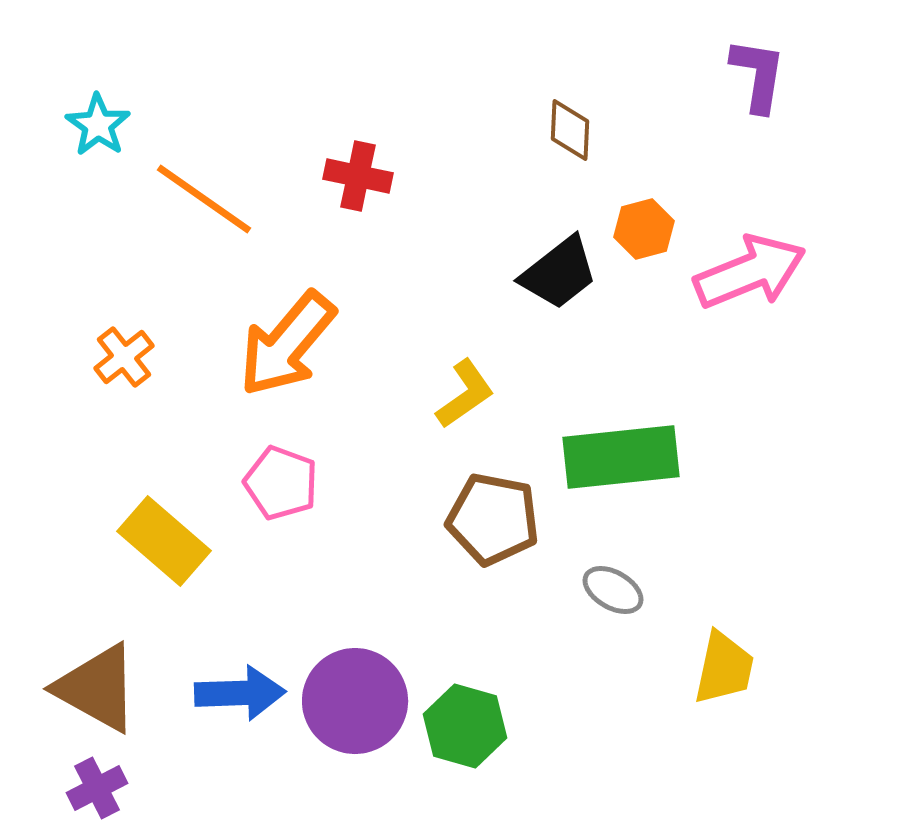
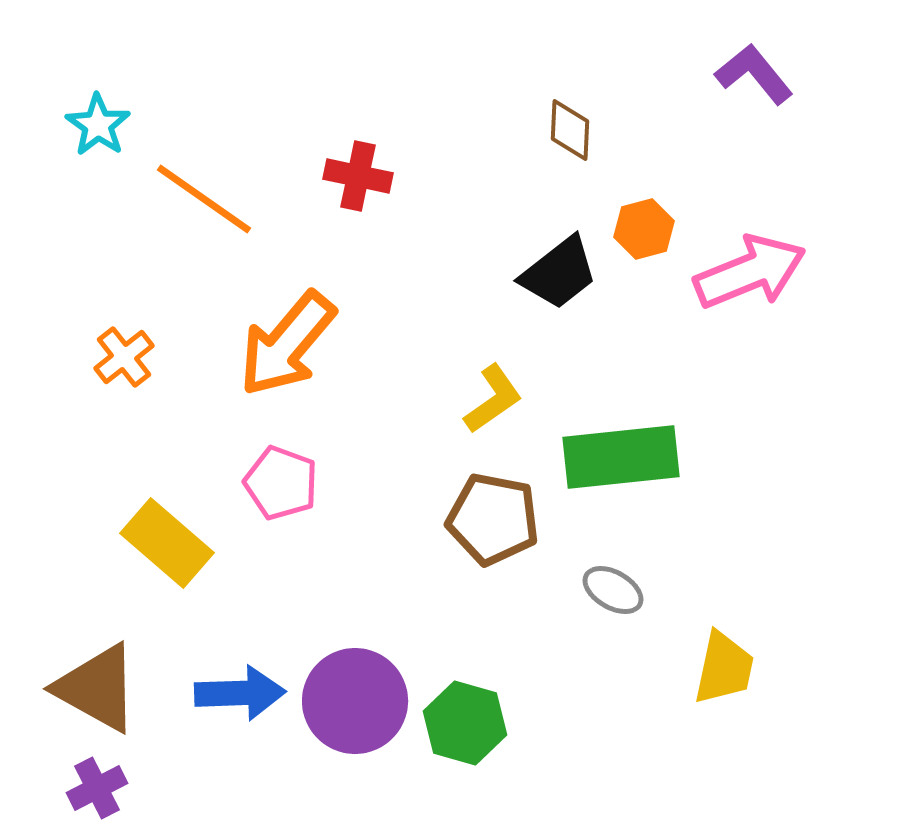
purple L-shape: moved 4 px left, 1 px up; rotated 48 degrees counterclockwise
yellow L-shape: moved 28 px right, 5 px down
yellow rectangle: moved 3 px right, 2 px down
green hexagon: moved 3 px up
